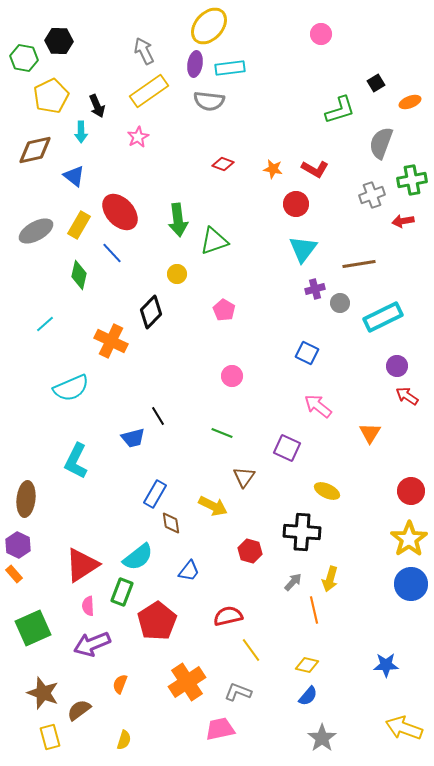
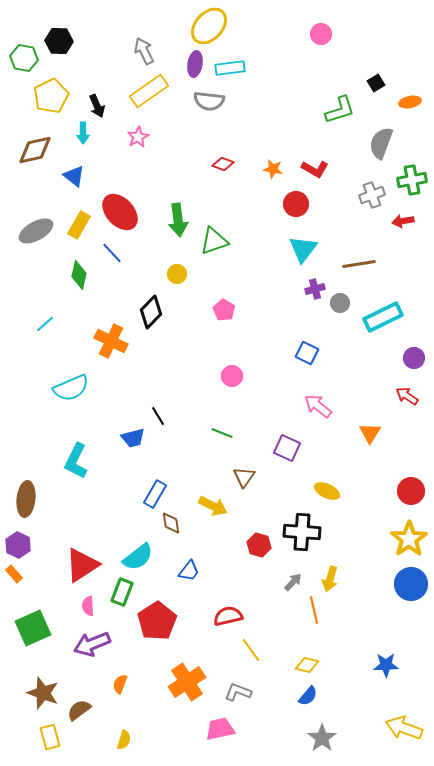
orange ellipse at (410, 102): rotated 10 degrees clockwise
cyan arrow at (81, 132): moved 2 px right, 1 px down
purple circle at (397, 366): moved 17 px right, 8 px up
red hexagon at (250, 551): moved 9 px right, 6 px up
